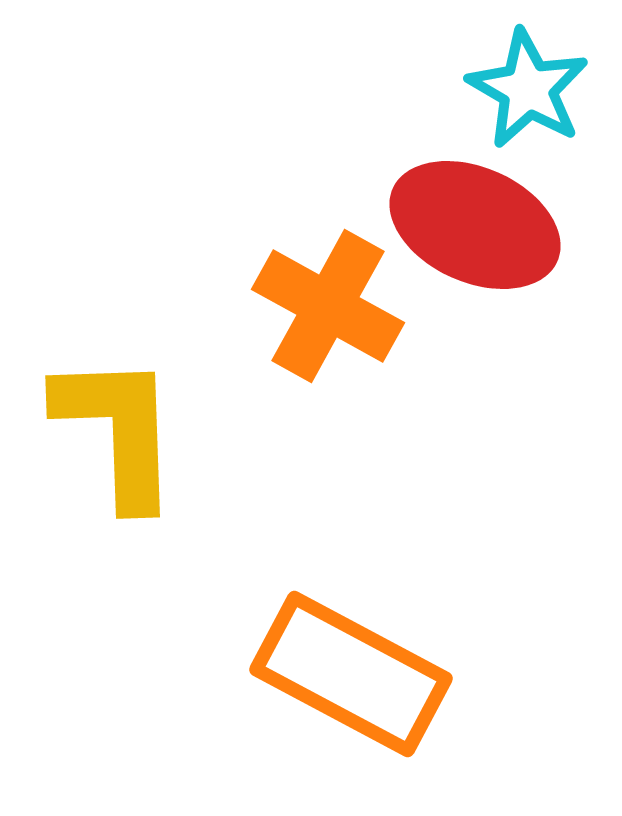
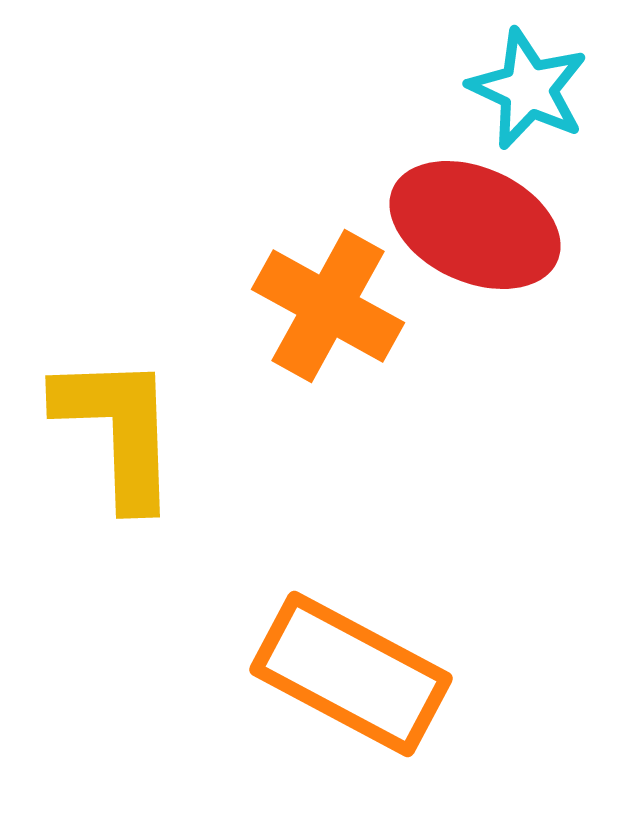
cyan star: rotated 5 degrees counterclockwise
